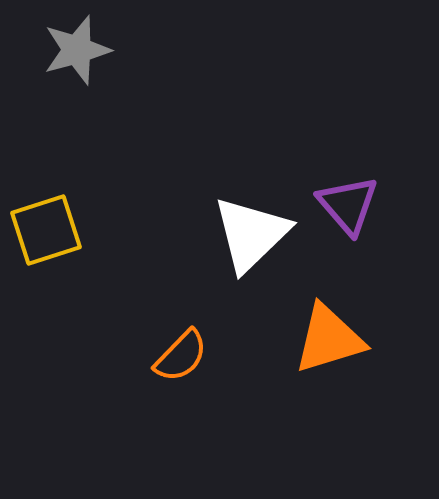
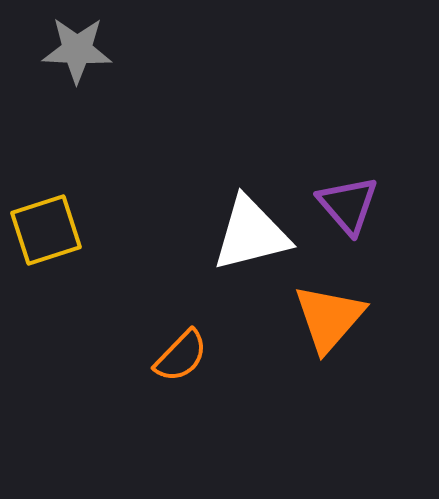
gray star: rotated 18 degrees clockwise
white triangle: rotated 30 degrees clockwise
orange triangle: moved 21 px up; rotated 32 degrees counterclockwise
